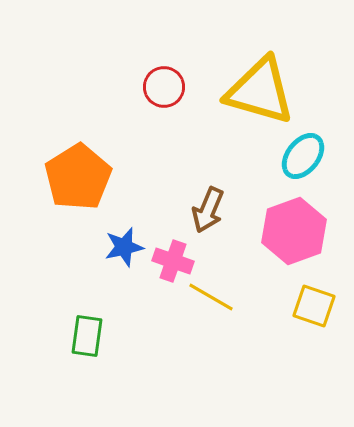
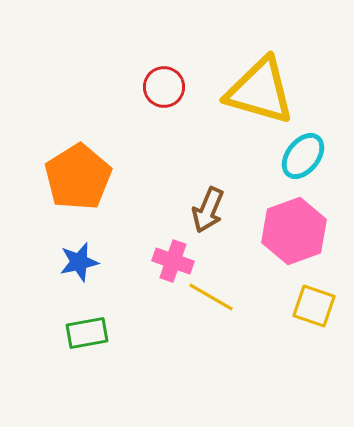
blue star: moved 45 px left, 15 px down
green rectangle: moved 3 px up; rotated 72 degrees clockwise
